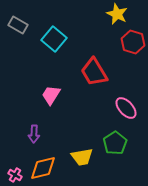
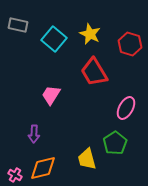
yellow star: moved 27 px left, 20 px down
gray rectangle: rotated 18 degrees counterclockwise
red hexagon: moved 3 px left, 2 px down
pink ellipse: rotated 70 degrees clockwise
yellow trapezoid: moved 5 px right, 2 px down; rotated 85 degrees clockwise
